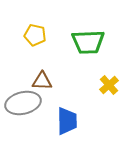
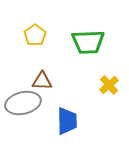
yellow pentagon: rotated 25 degrees clockwise
